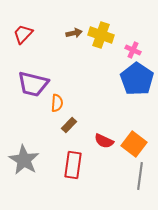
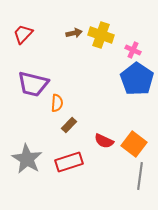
gray star: moved 3 px right, 1 px up
red rectangle: moved 4 px left, 3 px up; rotated 64 degrees clockwise
